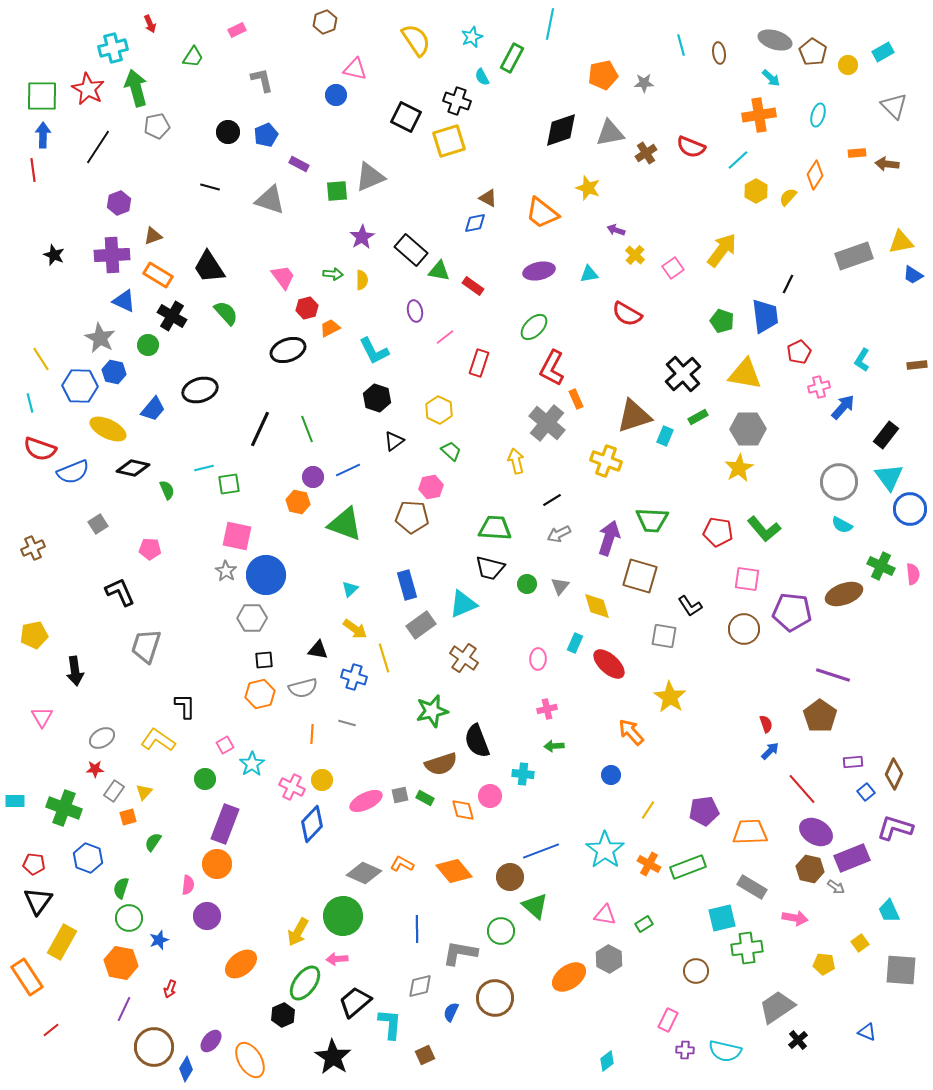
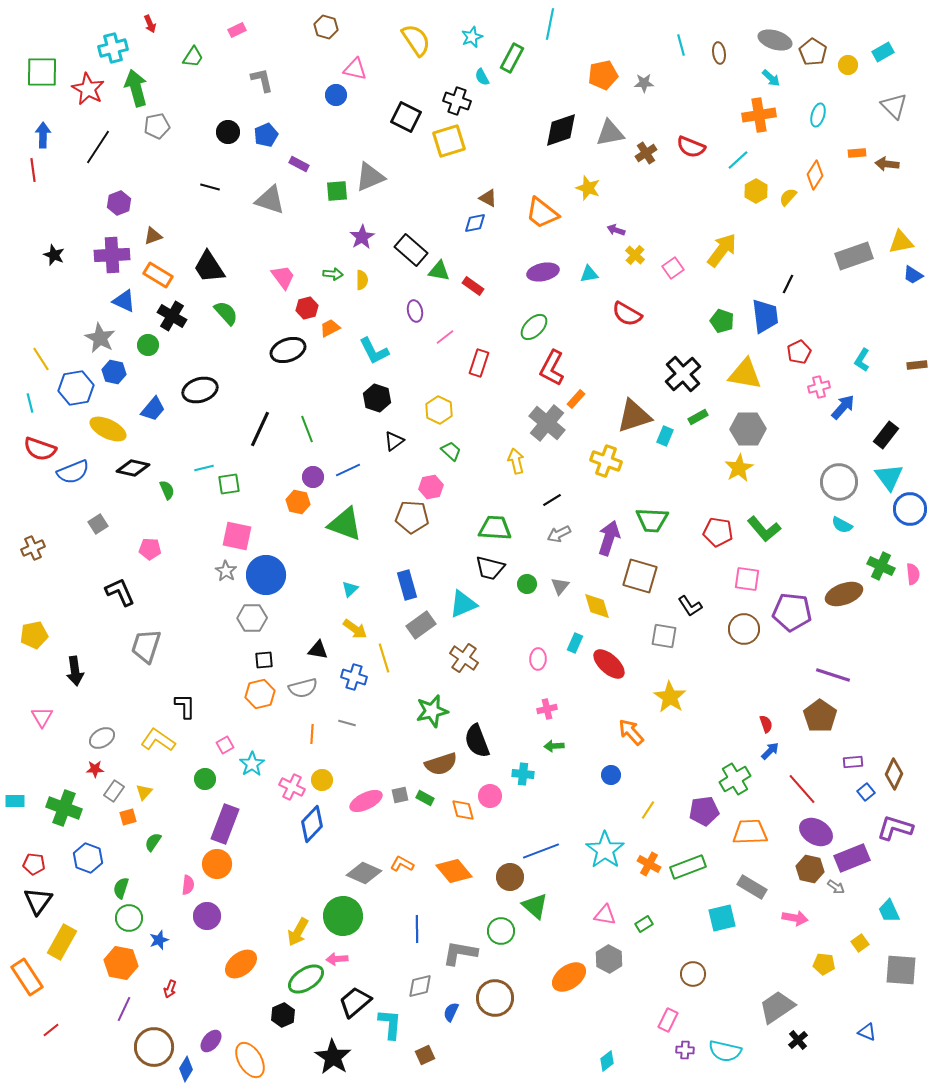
brown hexagon at (325, 22): moved 1 px right, 5 px down; rotated 25 degrees counterclockwise
green square at (42, 96): moved 24 px up
purple ellipse at (539, 271): moved 4 px right, 1 px down
blue hexagon at (80, 386): moved 4 px left, 2 px down; rotated 12 degrees counterclockwise
orange rectangle at (576, 399): rotated 66 degrees clockwise
green cross at (747, 948): moved 12 px left, 169 px up; rotated 24 degrees counterclockwise
brown circle at (696, 971): moved 3 px left, 3 px down
green ellipse at (305, 983): moved 1 px right, 4 px up; rotated 21 degrees clockwise
